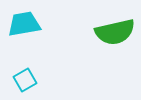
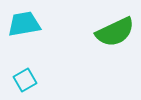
green semicircle: rotated 12 degrees counterclockwise
